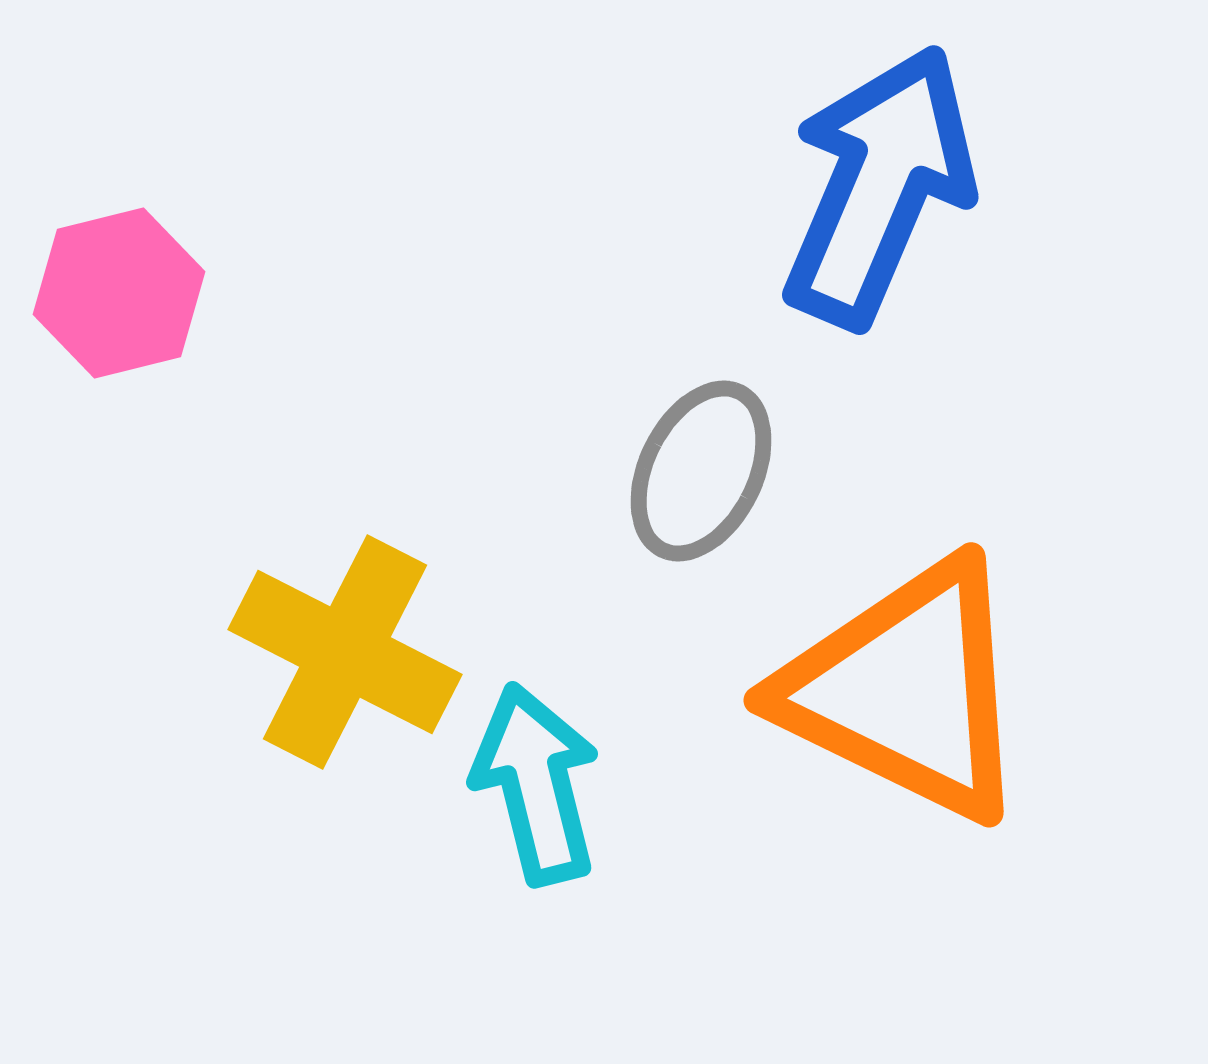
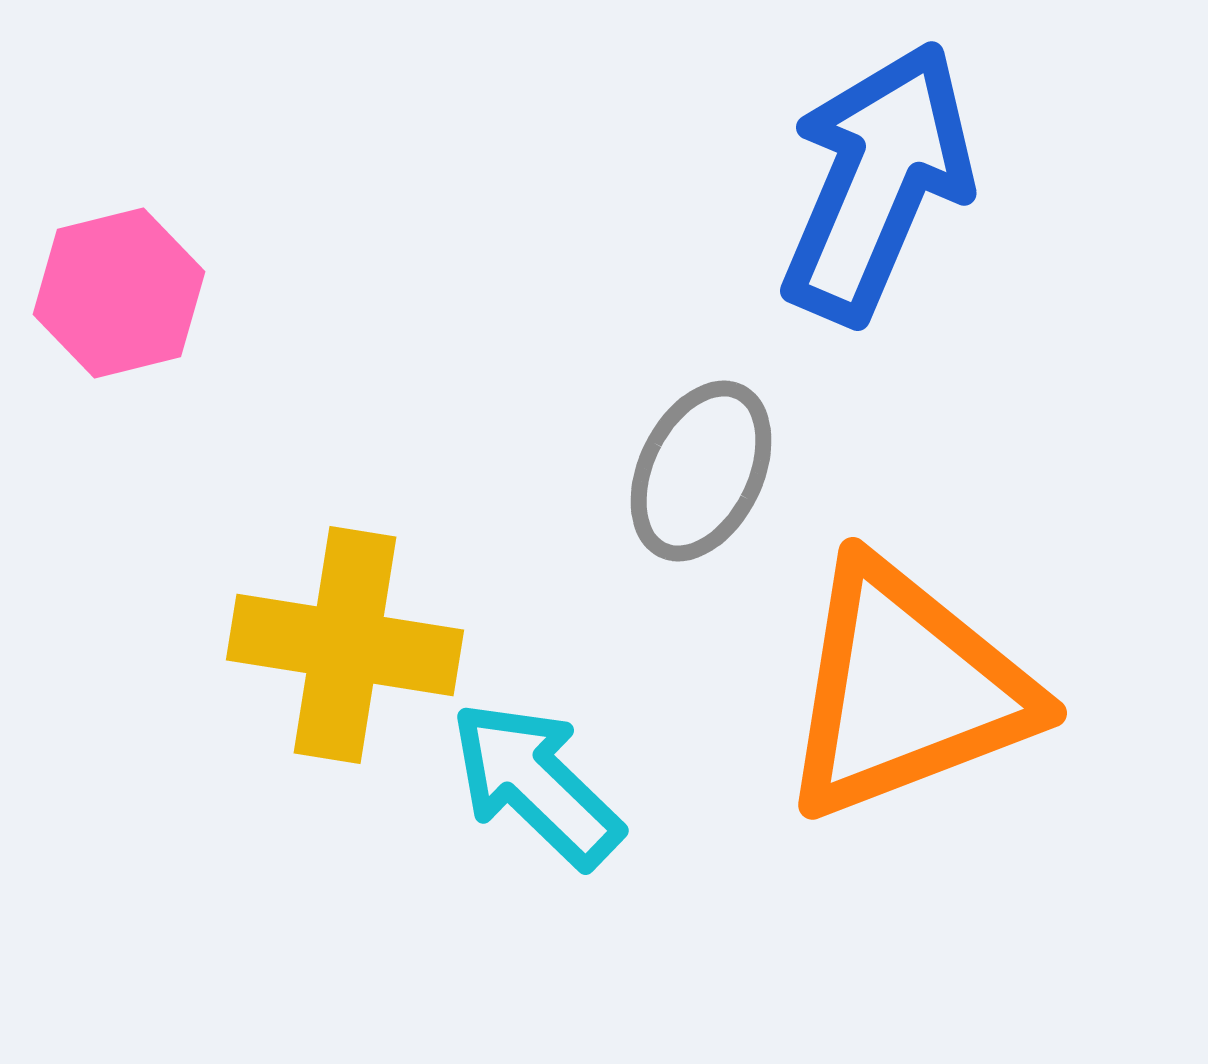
blue arrow: moved 2 px left, 4 px up
yellow cross: moved 7 px up; rotated 18 degrees counterclockwise
orange triangle: rotated 47 degrees counterclockwise
cyan arrow: rotated 32 degrees counterclockwise
